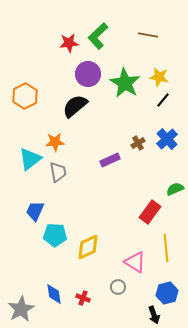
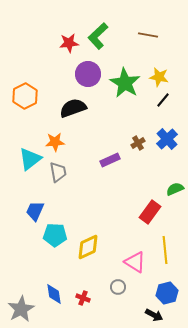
black semicircle: moved 2 px left, 2 px down; rotated 20 degrees clockwise
yellow line: moved 1 px left, 2 px down
black arrow: rotated 42 degrees counterclockwise
